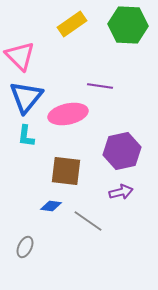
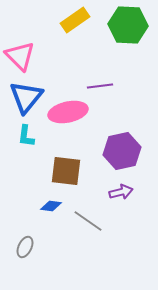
yellow rectangle: moved 3 px right, 4 px up
purple line: rotated 15 degrees counterclockwise
pink ellipse: moved 2 px up
